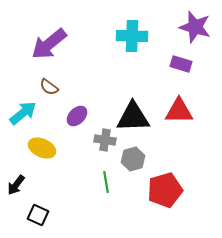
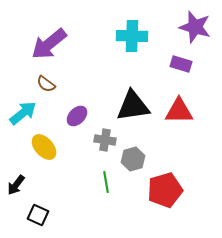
brown semicircle: moved 3 px left, 3 px up
black triangle: moved 11 px up; rotated 6 degrees counterclockwise
yellow ellipse: moved 2 px right, 1 px up; rotated 24 degrees clockwise
